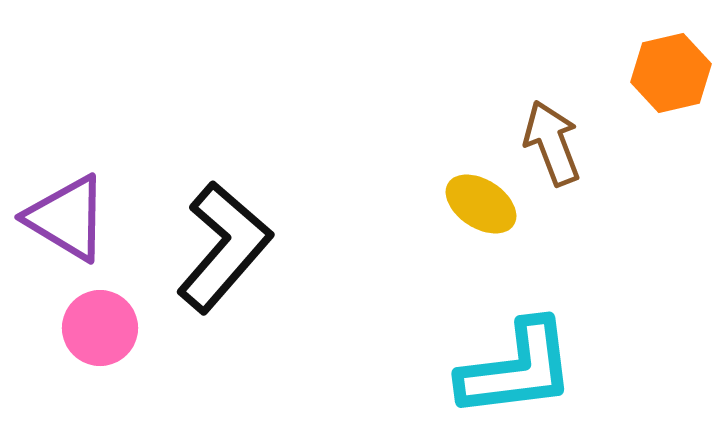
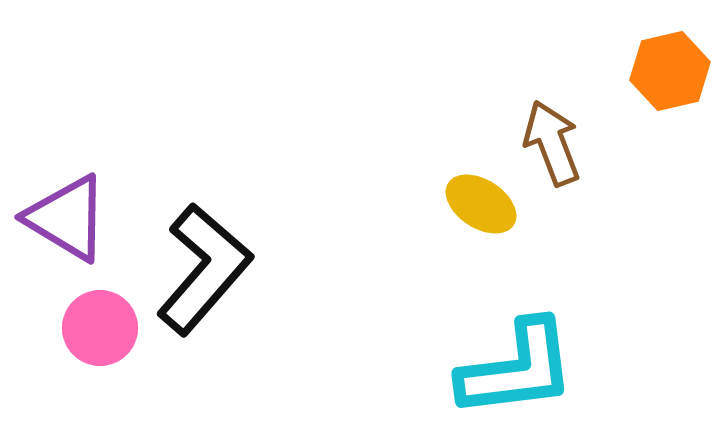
orange hexagon: moved 1 px left, 2 px up
black L-shape: moved 20 px left, 22 px down
